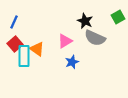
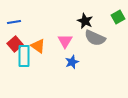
blue line: rotated 56 degrees clockwise
pink triangle: rotated 28 degrees counterclockwise
orange triangle: moved 1 px right, 3 px up
